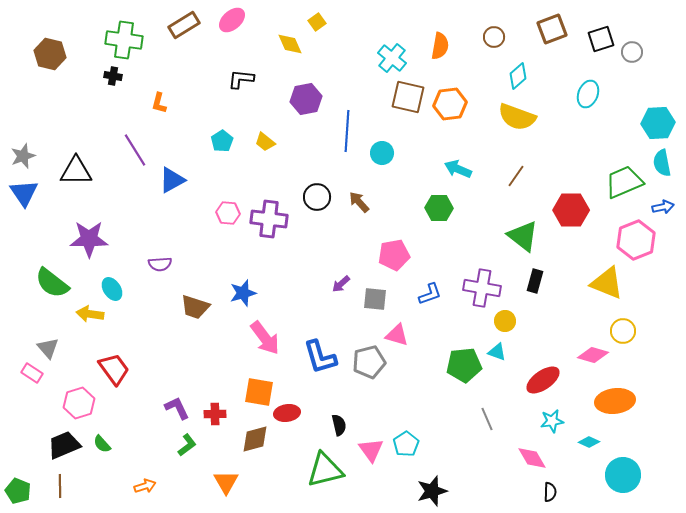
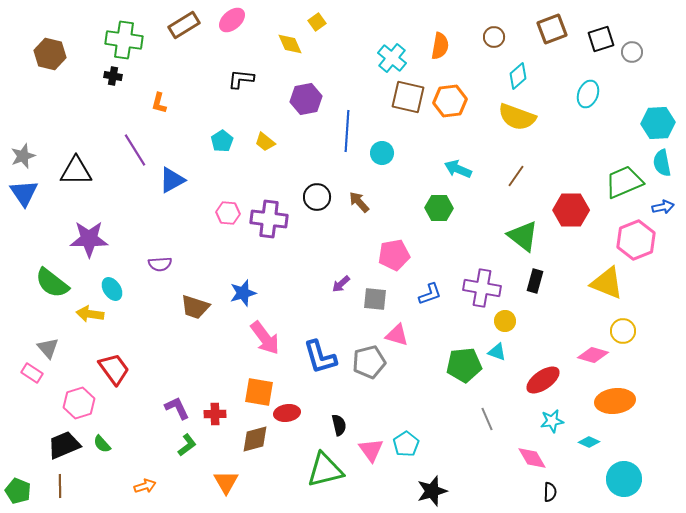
orange hexagon at (450, 104): moved 3 px up
cyan circle at (623, 475): moved 1 px right, 4 px down
